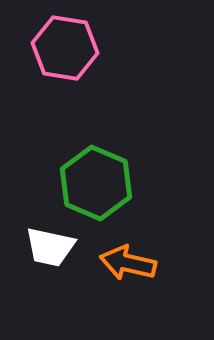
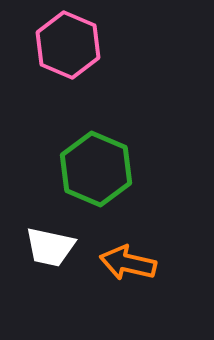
pink hexagon: moved 3 px right, 3 px up; rotated 14 degrees clockwise
green hexagon: moved 14 px up
